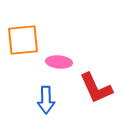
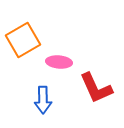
orange square: rotated 24 degrees counterclockwise
blue arrow: moved 3 px left
